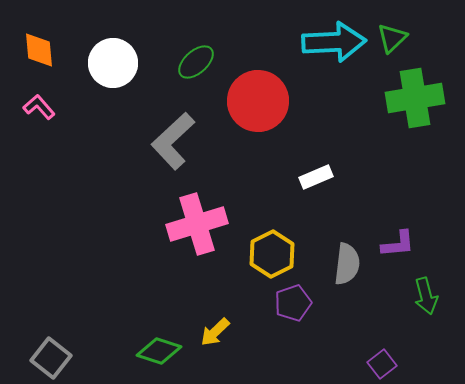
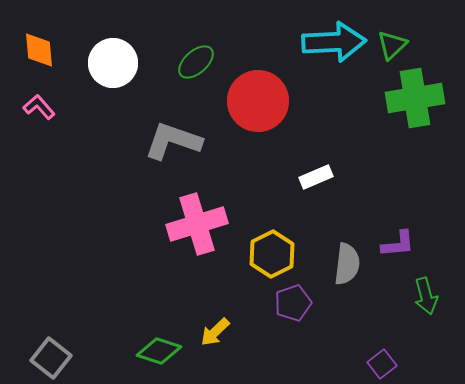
green triangle: moved 7 px down
gray L-shape: rotated 62 degrees clockwise
